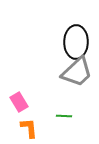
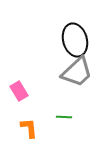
black ellipse: moved 1 px left, 2 px up; rotated 16 degrees counterclockwise
pink rectangle: moved 11 px up
green line: moved 1 px down
